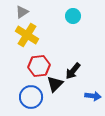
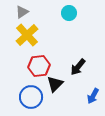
cyan circle: moved 4 px left, 3 px up
yellow cross: rotated 15 degrees clockwise
black arrow: moved 5 px right, 4 px up
blue arrow: rotated 112 degrees clockwise
